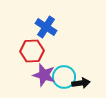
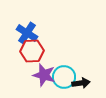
blue cross: moved 19 px left, 6 px down
